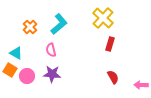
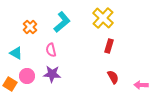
cyan L-shape: moved 3 px right, 2 px up
red rectangle: moved 1 px left, 2 px down
orange square: moved 14 px down
